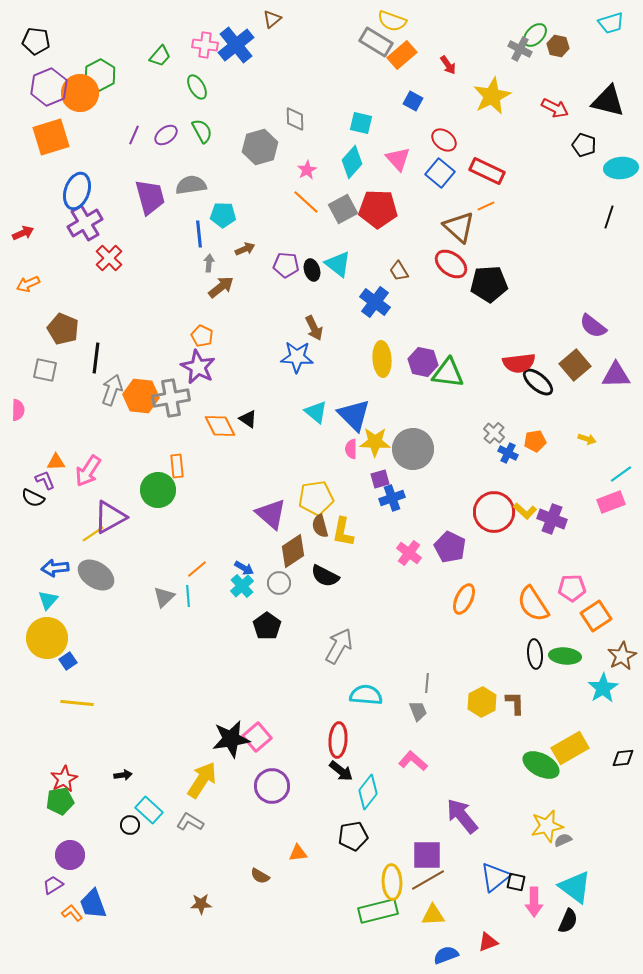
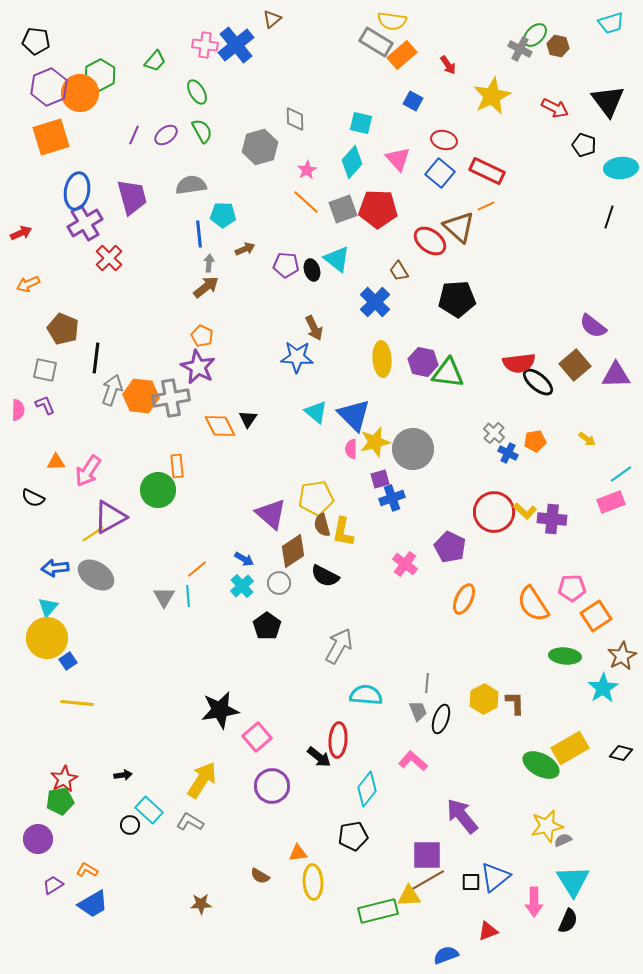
yellow semicircle at (392, 21): rotated 12 degrees counterclockwise
green trapezoid at (160, 56): moved 5 px left, 5 px down
green ellipse at (197, 87): moved 5 px down
black triangle at (608, 101): rotated 39 degrees clockwise
red ellipse at (444, 140): rotated 25 degrees counterclockwise
blue ellipse at (77, 191): rotated 9 degrees counterclockwise
purple trapezoid at (150, 197): moved 18 px left
gray square at (343, 209): rotated 8 degrees clockwise
red arrow at (23, 233): moved 2 px left
cyan triangle at (338, 264): moved 1 px left, 5 px up
red ellipse at (451, 264): moved 21 px left, 23 px up
black pentagon at (489, 284): moved 32 px left, 15 px down
brown arrow at (221, 287): moved 15 px left
blue cross at (375, 302): rotated 8 degrees clockwise
black triangle at (248, 419): rotated 30 degrees clockwise
yellow arrow at (587, 439): rotated 18 degrees clockwise
yellow star at (375, 442): rotated 16 degrees counterclockwise
purple L-shape at (45, 480): moved 75 px up
purple cross at (552, 519): rotated 16 degrees counterclockwise
brown semicircle at (320, 526): moved 2 px right, 1 px up
pink cross at (409, 553): moved 4 px left, 11 px down
blue arrow at (244, 568): moved 9 px up
gray triangle at (164, 597): rotated 15 degrees counterclockwise
cyan triangle at (48, 600): moved 7 px down
black ellipse at (535, 654): moved 94 px left, 65 px down; rotated 24 degrees clockwise
yellow hexagon at (482, 702): moved 2 px right, 3 px up
black star at (231, 739): moved 11 px left, 29 px up
black diamond at (623, 758): moved 2 px left, 5 px up; rotated 20 degrees clockwise
black arrow at (341, 771): moved 22 px left, 14 px up
cyan diamond at (368, 792): moved 1 px left, 3 px up
purple circle at (70, 855): moved 32 px left, 16 px up
yellow ellipse at (392, 882): moved 79 px left
black square at (516, 882): moved 45 px left; rotated 12 degrees counterclockwise
cyan triangle at (575, 887): moved 2 px left, 6 px up; rotated 21 degrees clockwise
blue trapezoid at (93, 904): rotated 100 degrees counterclockwise
orange L-shape at (72, 913): moved 15 px right, 43 px up; rotated 20 degrees counterclockwise
yellow triangle at (433, 915): moved 24 px left, 19 px up
red triangle at (488, 942): moved 11 px up
